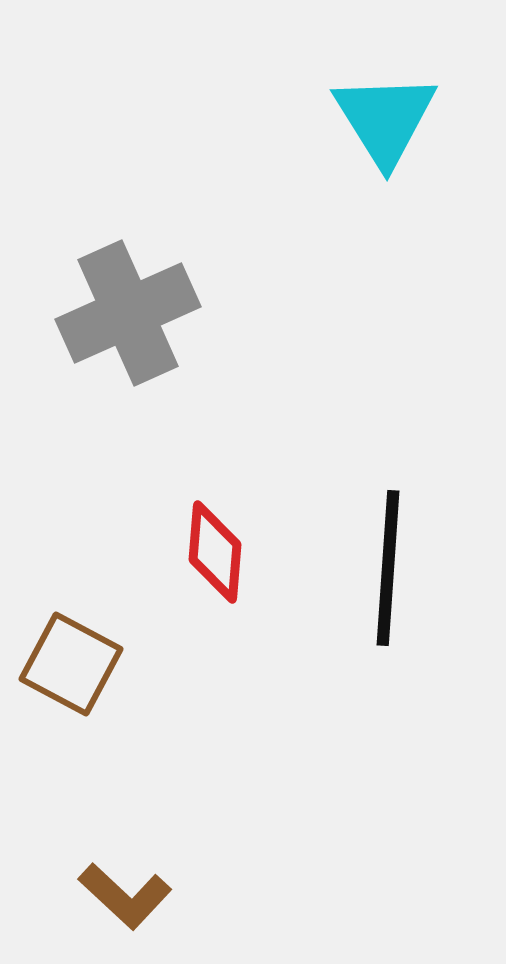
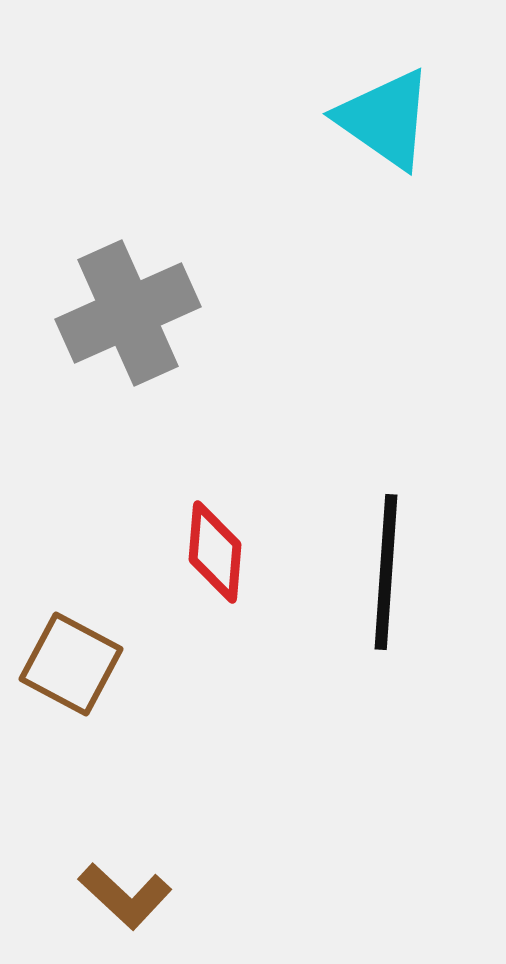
cyan triangle: rotated 23 degrees counterclockwise
black line: moved 2 px left, 4 px down
